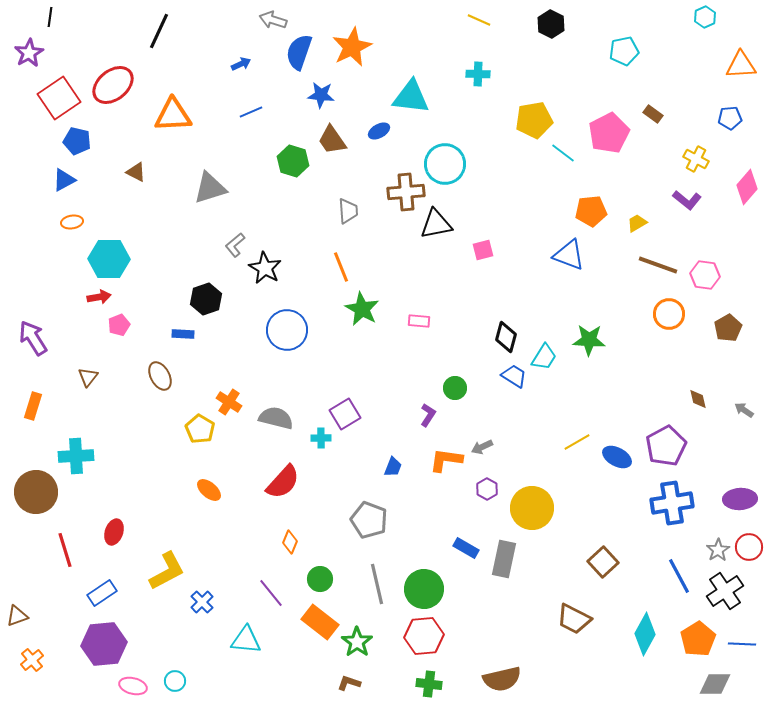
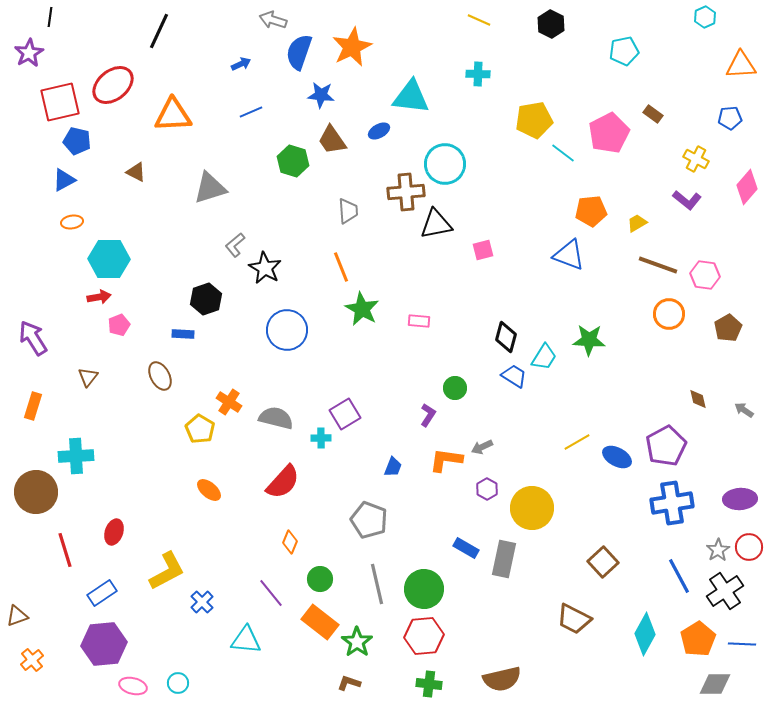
red square at (59, 98): moved 1 px right, 4 px down; rotated 21 degrees clockwise
cyan circle at (175, 681): moved 3 px right, 2 px down
